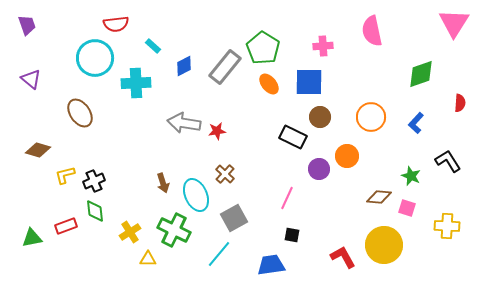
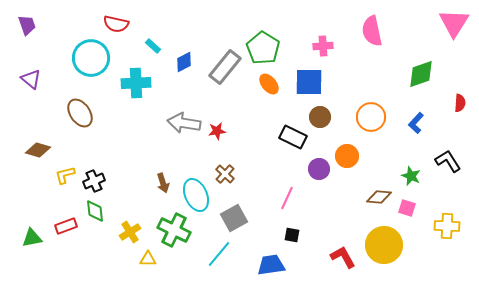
red semicircle at (116, 24): rotated 20 degrees clockwise
cyan circle at (95, 58): moved 4 px left
blue diamond at (184, 66): moved 4 px up
